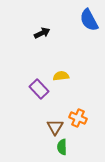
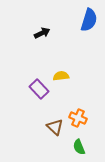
blue semicircle: rotated 135 degrees counterclockwise
brown triangle: rotated 18 degrees counterclockwise
green semicircle: moved 17 px right; rotated 21 degrees counterclockwise
